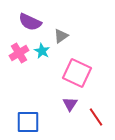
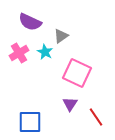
cyan star: moved 3 px right, 1 px down
blue square: moved 2 px right
